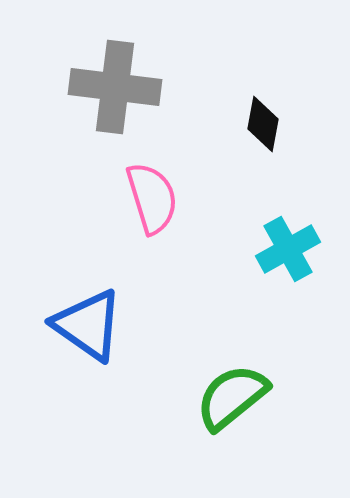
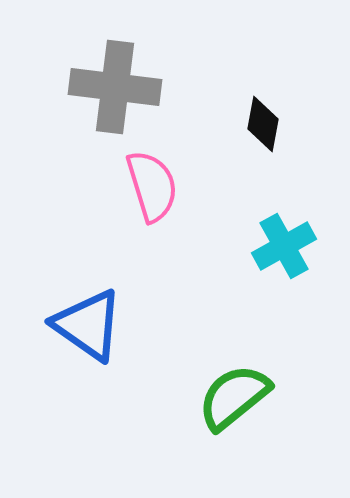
pink semicircle: moved 12 px up
cyan cross: moved 4 px left, 3 px up
green semicircle: moved 2 px right
